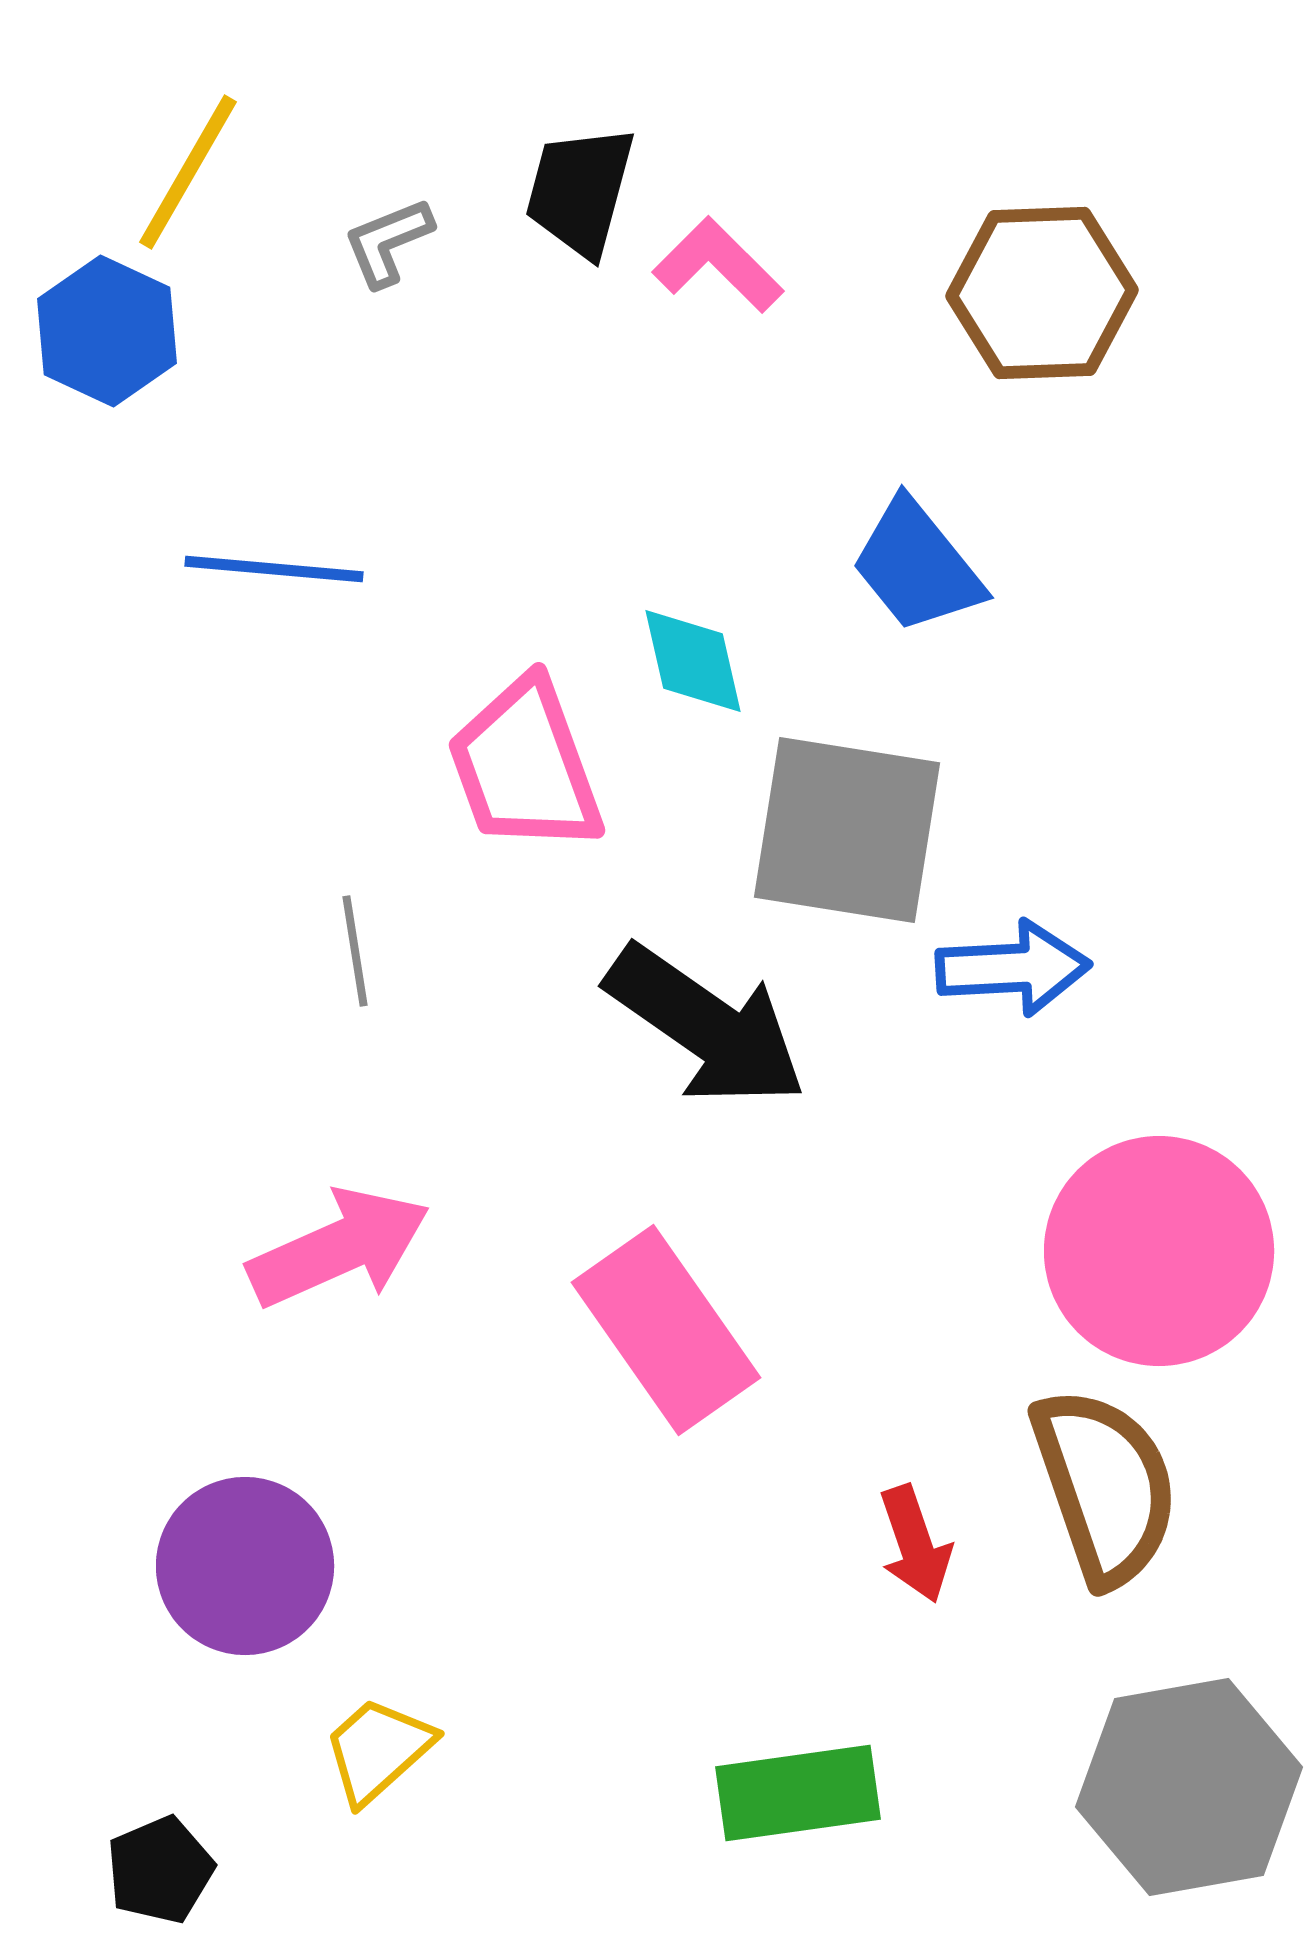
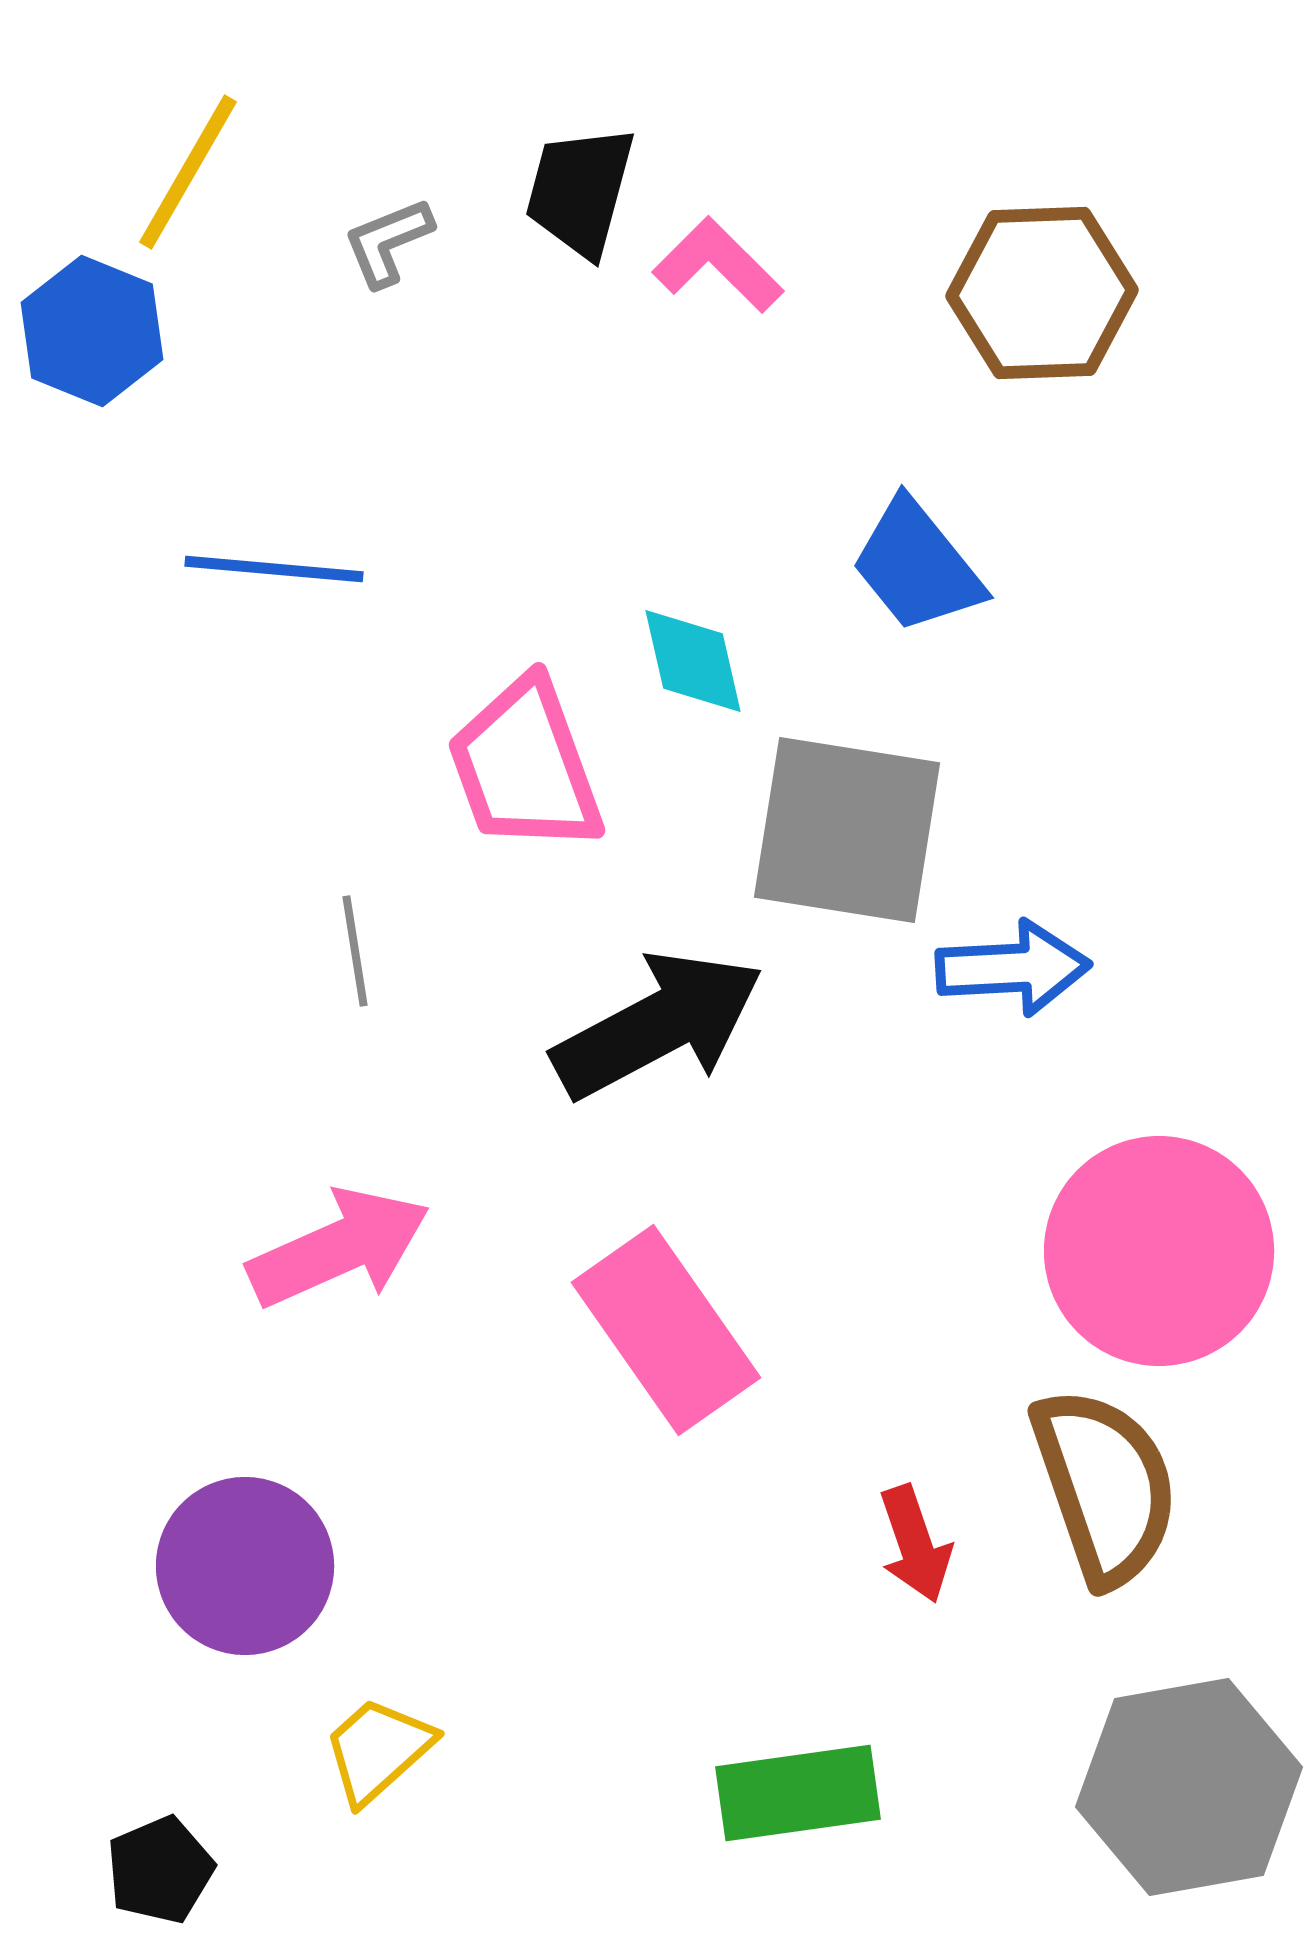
blue hexagon: moved 15 px left; rotated 3 degrees counterclockwise
black arrow: moved 48 px left, 1 px up; rotated 63 degrees counterclockwise
